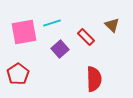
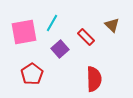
cyan line: rotated 42 degrees counterclockwise
red pentagon: moved 14 px right
